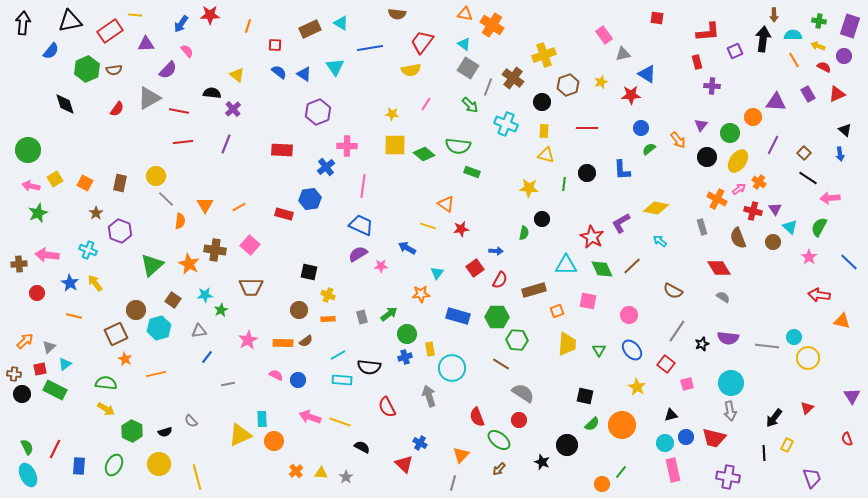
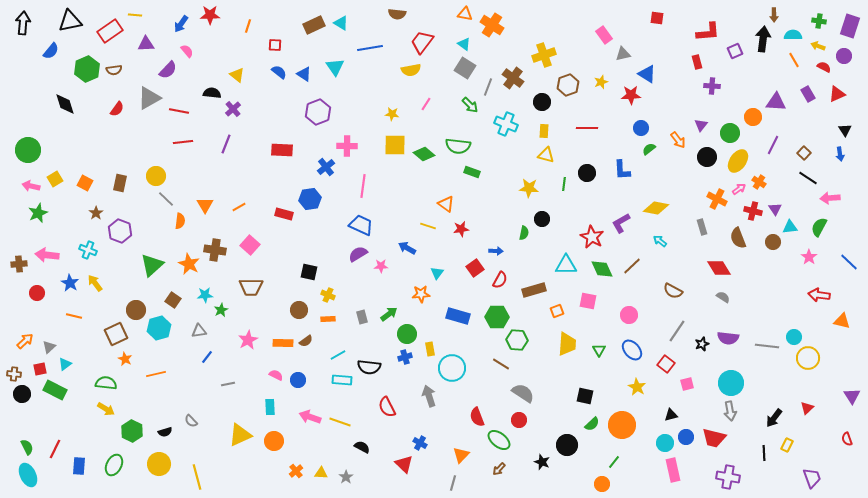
brown rectangle at (310, 29): moved 4 px right, 4 px up
gray square at (468, 68): moved 3 px left
black triangle at (845, 130): rotated 16 degrees clockwise
cyan triangle at (790, 227): rotated 49 degrees counterclockwise
cyan rectangle at (262, 419): moved 8 px right, 12 px up
green line at (621, 472): moved 7 px left, 10 px up
